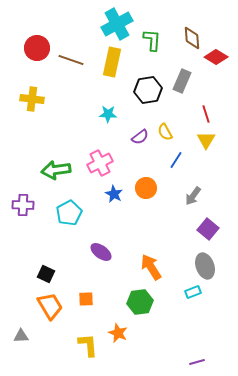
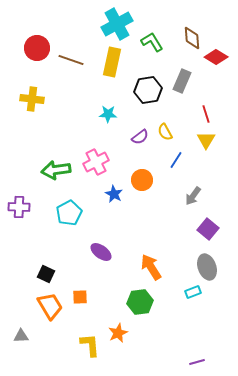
green L-shape: moved 2 px down; rotated 35 degrees counterclockwise
pink cross: moved 4 px left, 1 px up
orange circle: moved 4 px left, 8 px up
purple cross: moved 4 px left, 2 px down
gray ellipse: moved 2 px right, 1 px down
orange square: moved 6 px left, 2 px up
orange star: rotated 24 degrees clockwise
yellow L-shape: moved 2 px right
